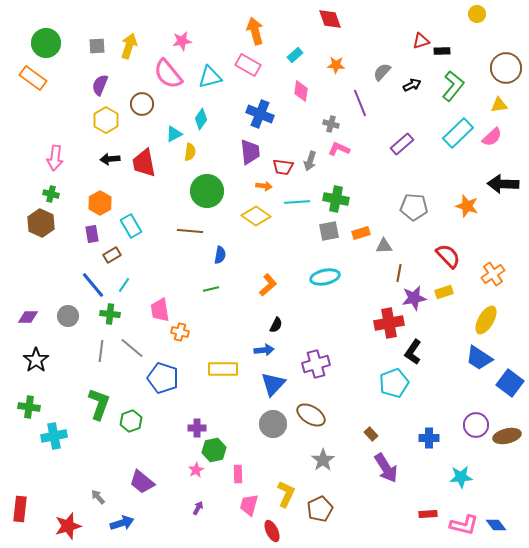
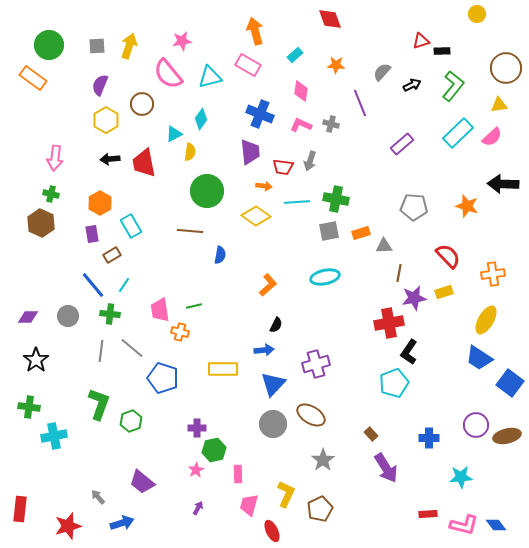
green circle at (46, 43): moved 3 px right, 2 px down
pink L-shape at (339, 149): moved 38 px left, 24 px up
orange cross at (493, 274): rotated 25 degrees clockwise
green line at (211, 289): moved 17 px left, 17 px down
black L-shape at (413, 352): moved 4 px left
